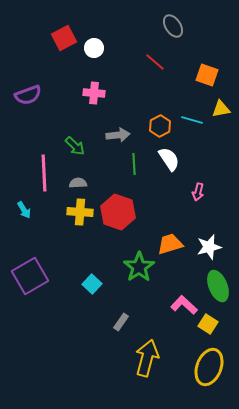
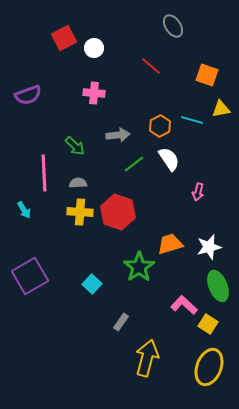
red line: moved 4 px left, 4 px down
green line: rotated 55 degrees clockwise
